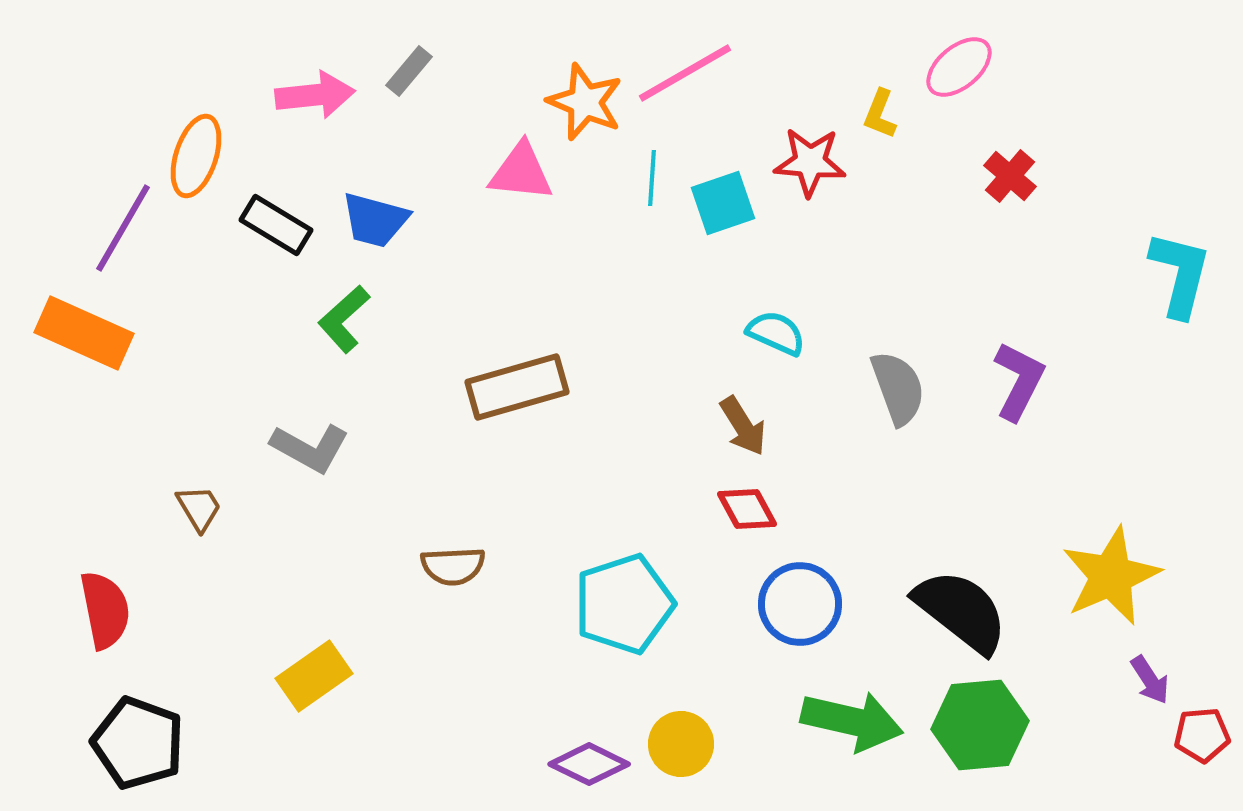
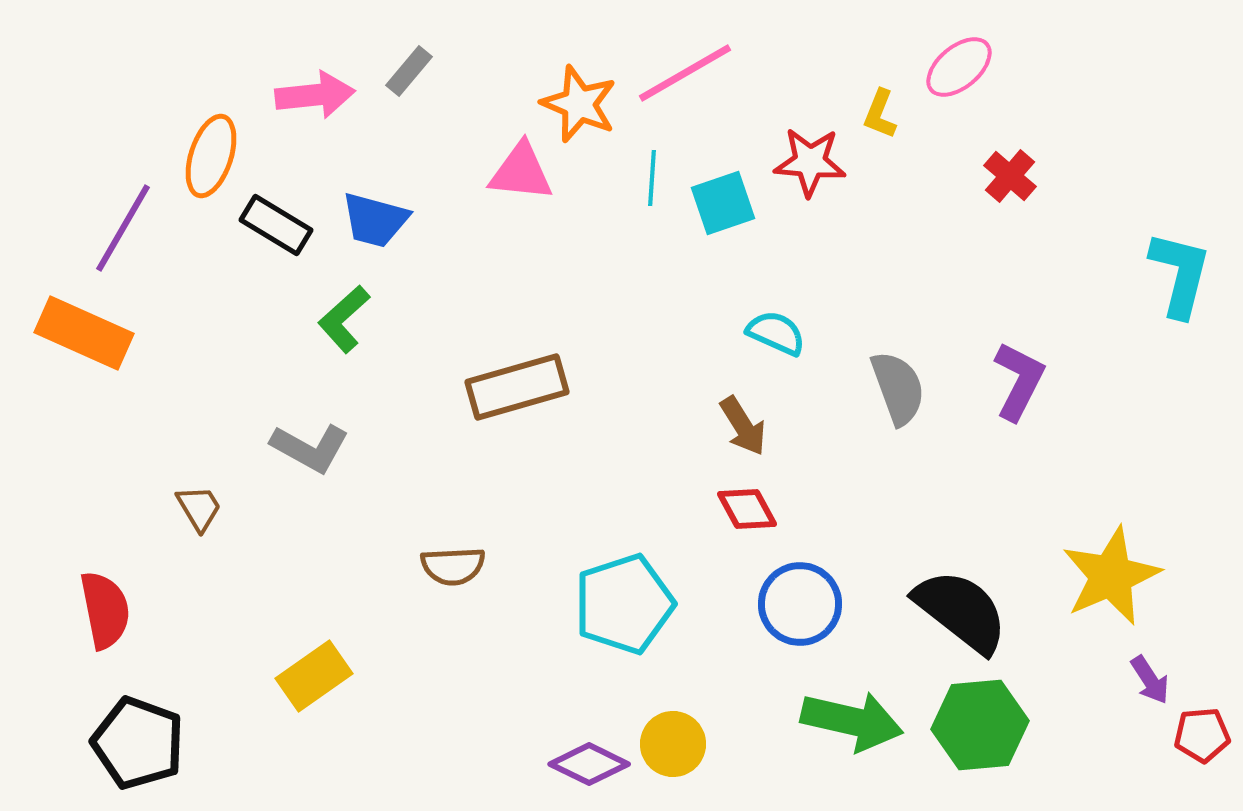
orange star: moved 6 px left, 2 px down
orange ellipse: moved 15 px right
yellow circle: moved 8 px left
